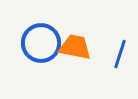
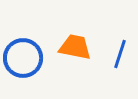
blue circle: moved 18 px left, 15 px down
